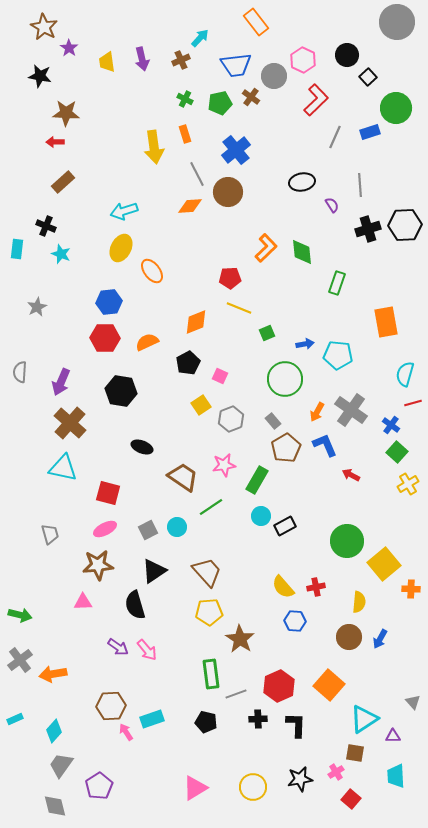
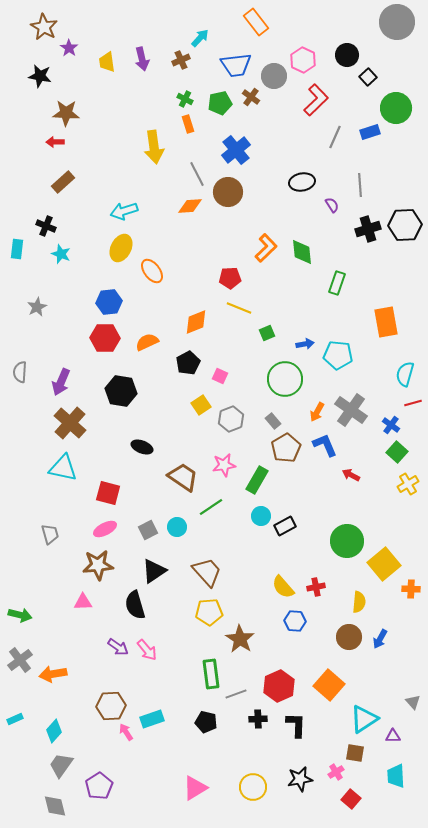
orange rectangle at (185, 134): moved 3 px right, 10 px up
